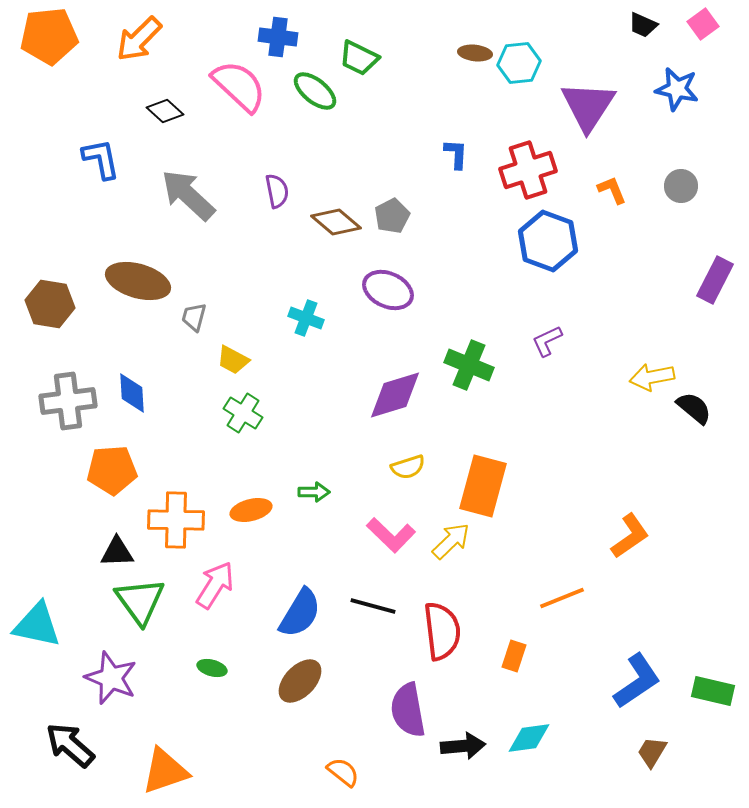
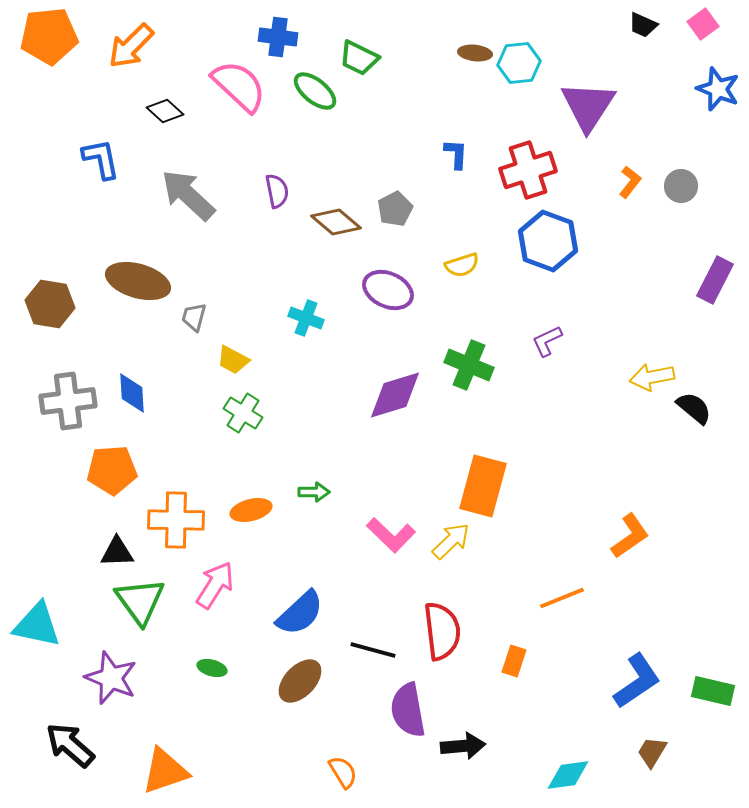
orange arrow at (139, 39): moved 8 px left, 7 px down
blue star at (677, 89): moved 41 px right; rotated 9 degrees clockwise
orange L-shape at (612, 190): moved 18 px right, 8 px up; rotated 60 degrees clockwise
gray pentagon at (392, 216): moved 3 px right, 7 px up
yellow semicircle at (408, 467): moved 54 px right, 202 px up
black line at (373, 606): moved 44 px down
blue semicircle at (300, 613): rotated 16 degrees clockwise
orange rectangle at (514, 656): moved 5 px down
cyan diamond at (529, 738): moved 39 px right, 37 px down
orange semicircle at (343, 772): rotated 20 degrees clockwise
